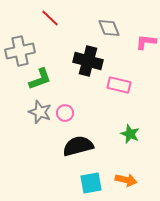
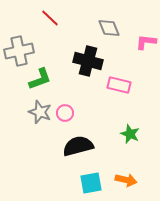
gray cross: moved 1 px left
